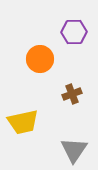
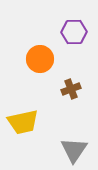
brown cross: moved 1 px left, 5 px up
